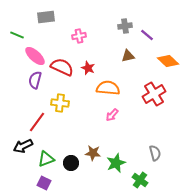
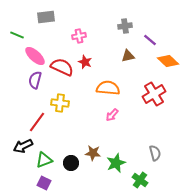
purple line: moved 3 px right, 5 px down
red star: moved 3 px left, 6 px up
green triangle: moved 2 px left, 1 px down
